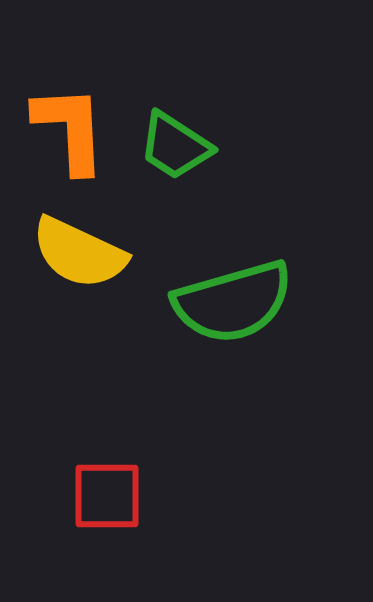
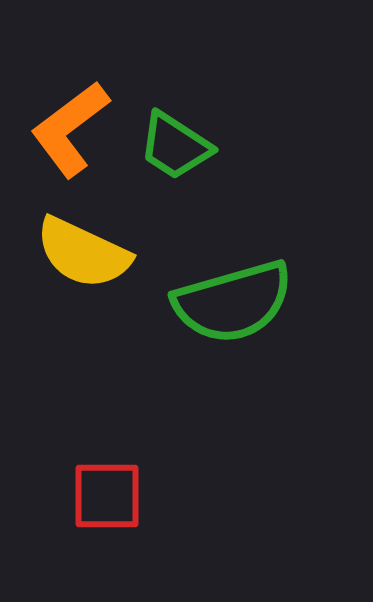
orange L-shape: rotated 124 degrees counterclockwise
yellow semicircle: moved 4 px right
